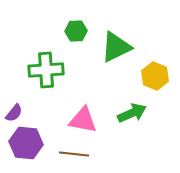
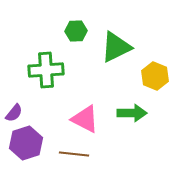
green arrow: rotated 24 degrees clockwise
pink triangle: moved 2 px right, 1 px up; rotated 16 degrees clockwise
purple hexagon: rotated 24 degrees counterclockwise
